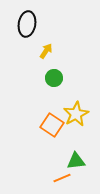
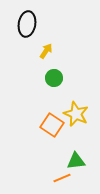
yellow star: rotated 20 degrees counterclockwise
